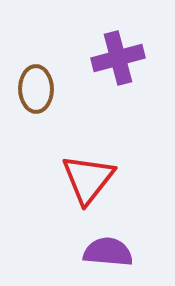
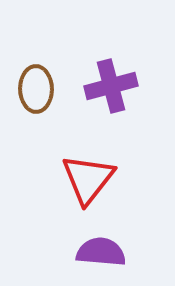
purple cross: moved 7 px left, 28 px down
purple semicircle: moved 7 px left
